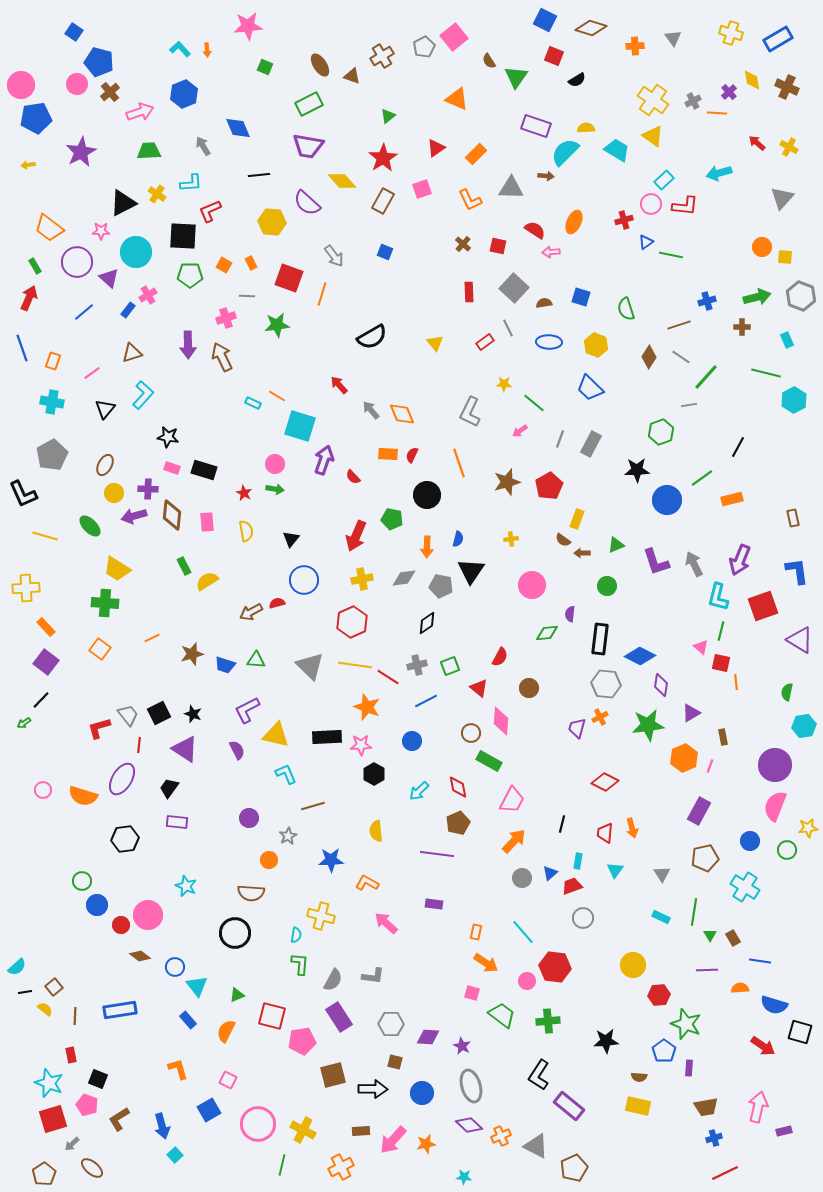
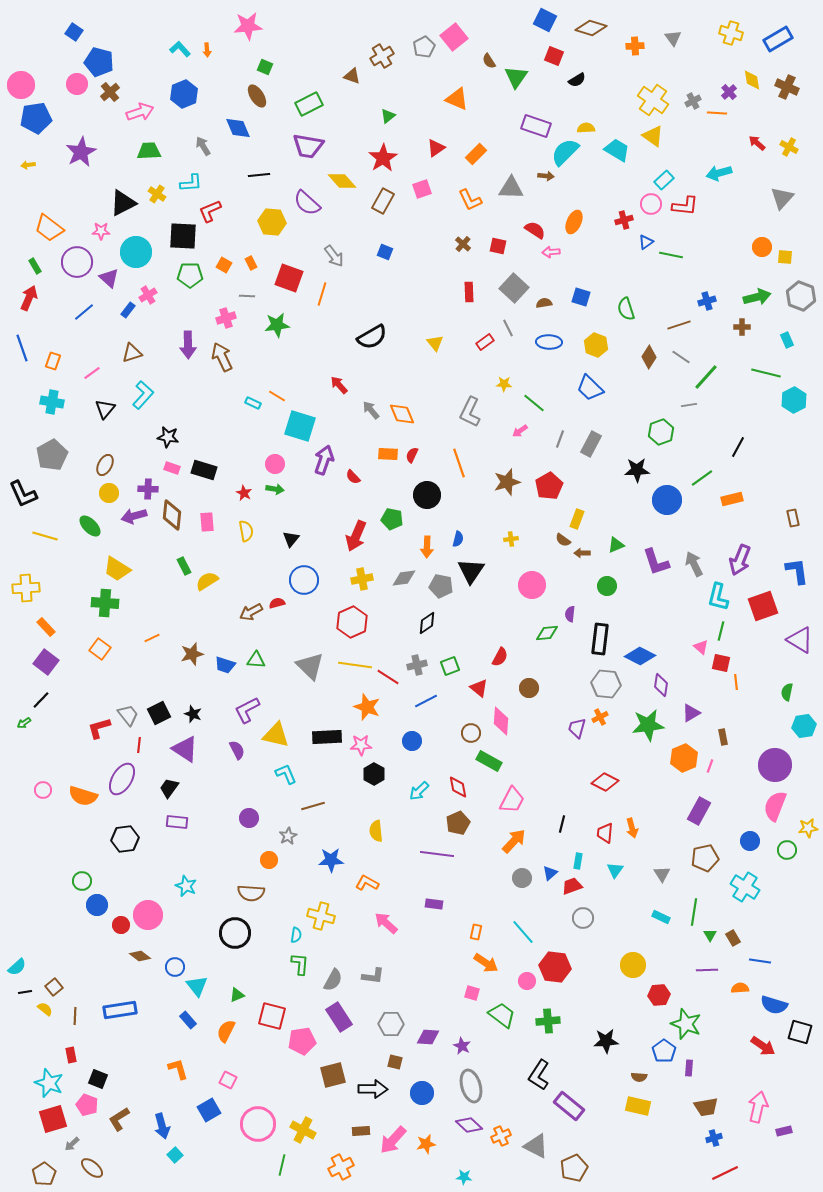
brown ellipse at (320, 65): moved 63 px left, 31 px down
yellow circle at (114, 493): moved 5 px left
